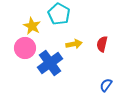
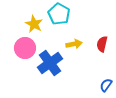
yellow star: moved 2 px right, 2 px up
